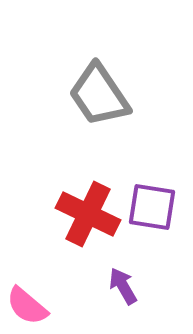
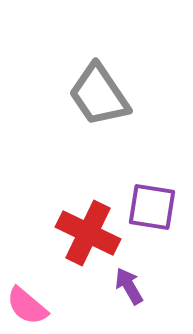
red cross: moved 19 px down
purple arrow: moved 6 px right
